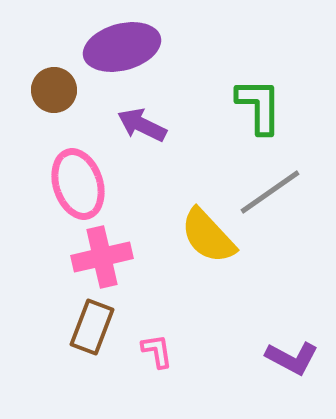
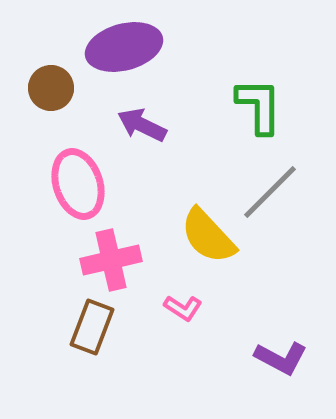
purple ellipse: moved 2 px right
brown circle: moved 3 px left, 2 px up
gray line: rotated 10 degrees counterclockwise
pink cross: moved 9 px right, 3 px down
pink L-shape: moved 26 px right, 43 px up; rotated 132 degrees clockwise
purple L-shape: moved 11 px left
